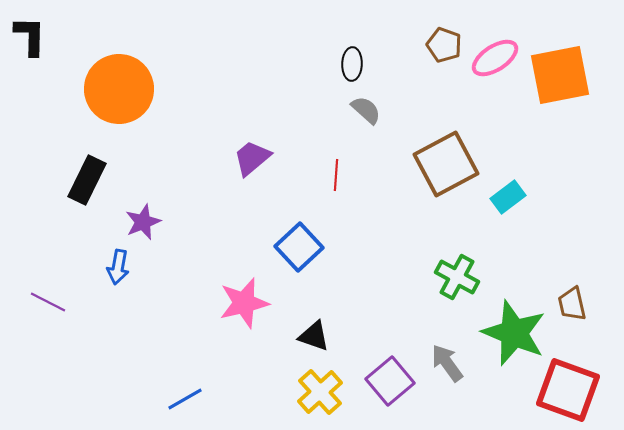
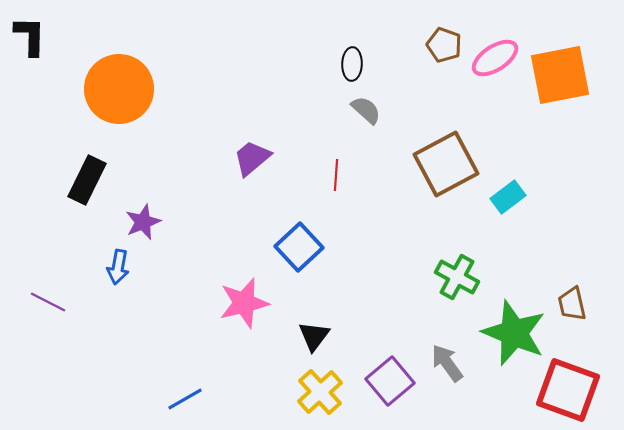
black triangle: rotated 48 degrees clockwise
